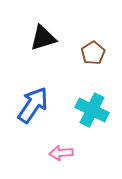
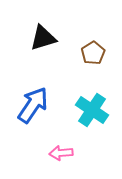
cyan cross: rotated 8 degrees clockwise
